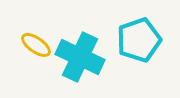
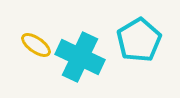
cyan pentagon: rotated 12 degrees counterclockwise
